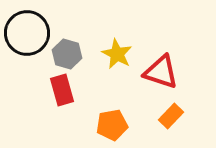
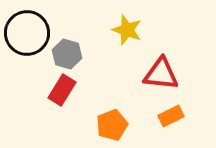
yellow star: moved 10 px right, 24 px up; rotated 8 degrees counterclockwise
red triangle: moved 2 px down; rotated 12 degrees counterclockwise
red rectangle: rotated 48 degrees clockwise
orange rectangle: rotated 20 degrees clockwise
orange pentagon: rotated 12 degrees counterclockwise
